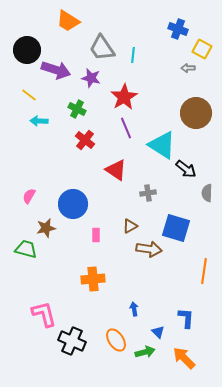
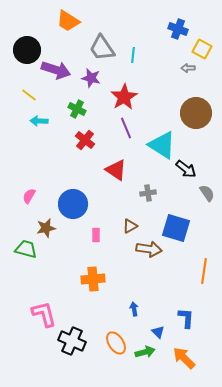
gray semicircle: rotated 144 degrees clockwise
orange ellipse: moved 3 px down
